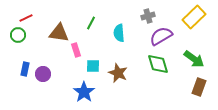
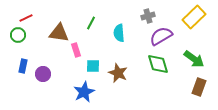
blue rectangle: moved 2 px left, 3 px up
blue star: rotated 10 degrees clockwise
